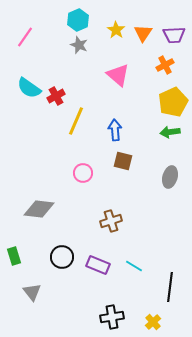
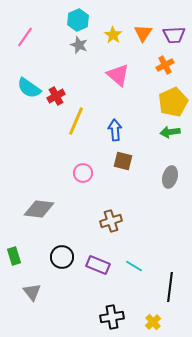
yellow star: moved 3 px left, 5 px down
